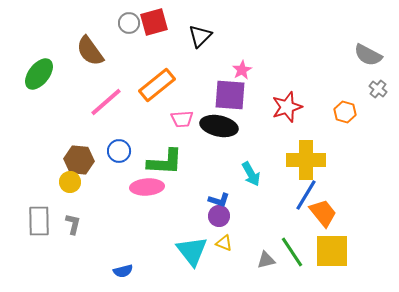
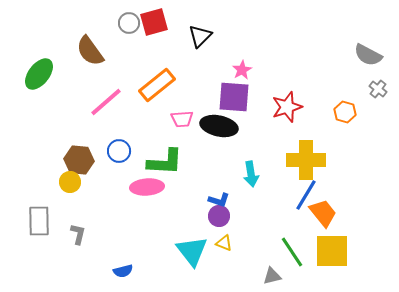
purple square: moved 4 px right, 2 px down
cyan arrow: rotated 20 degrees clockwise
gray L-shape: moved 5 px right, 10 px down
gray triangle: moved 6 px right, 16 px down
